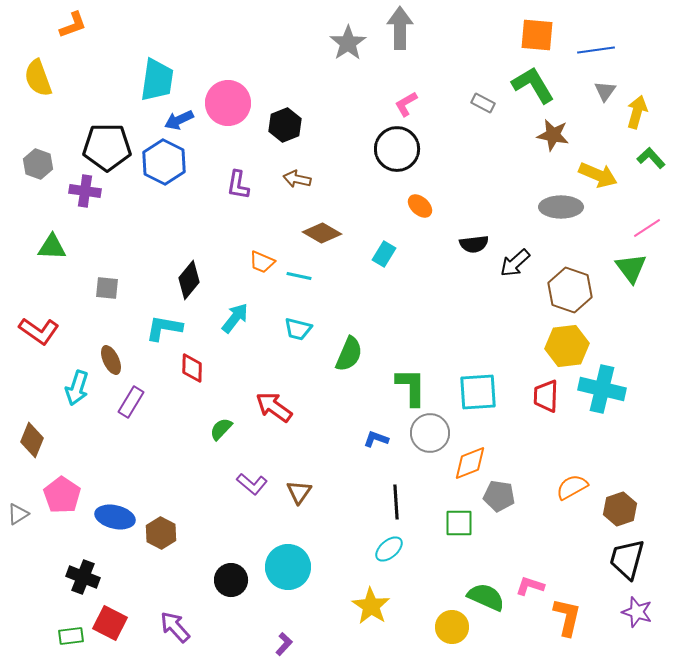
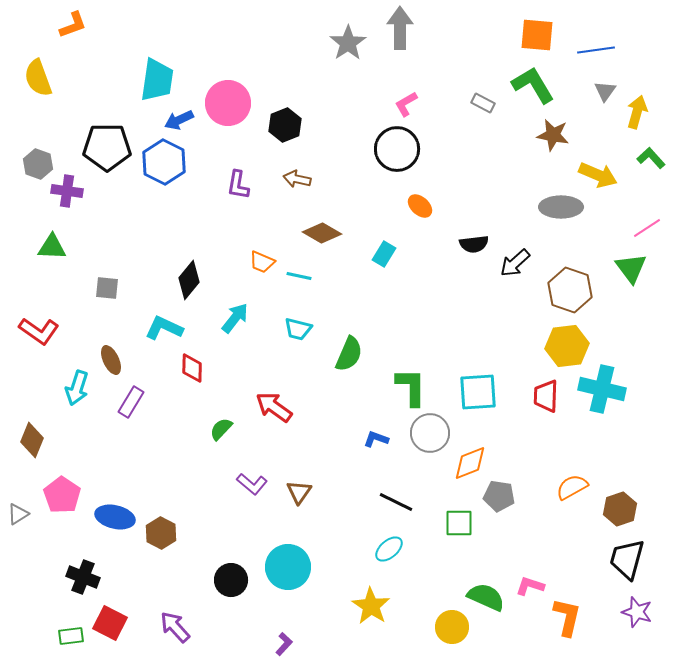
purple cross at (85, 191): moved 18 px left
cyan L-shape at (164, 328): rotated 15 degrees clockwise
black line at (396, 502): rotated 60 degrees counterclockwise
